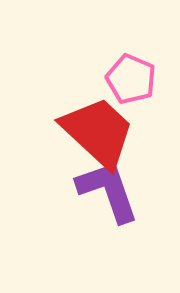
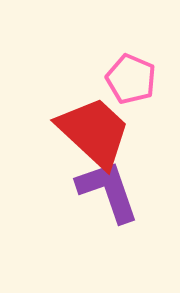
red trapezoid: moved 4 px left
